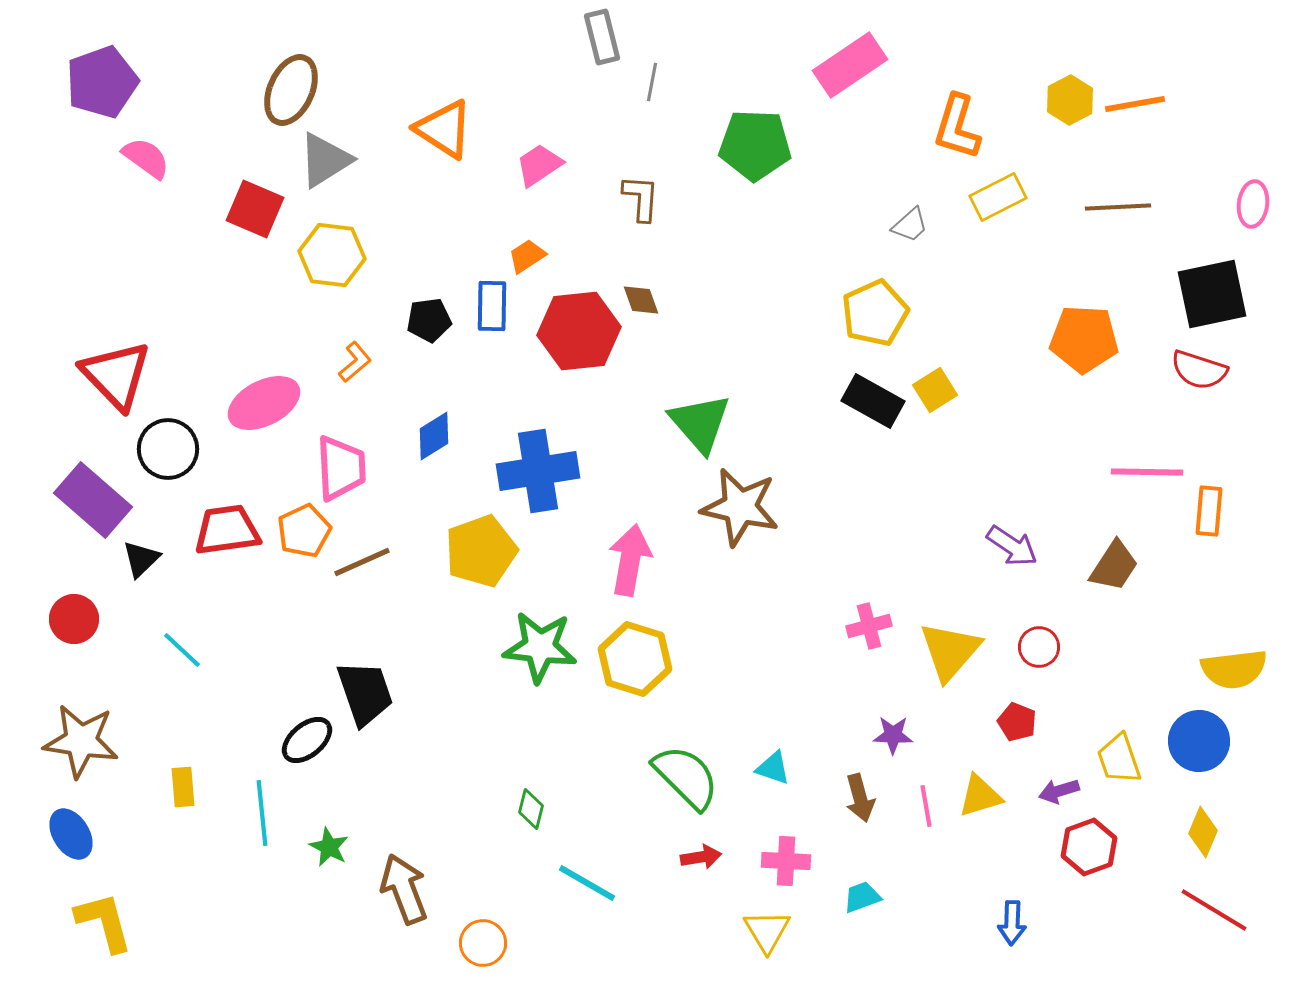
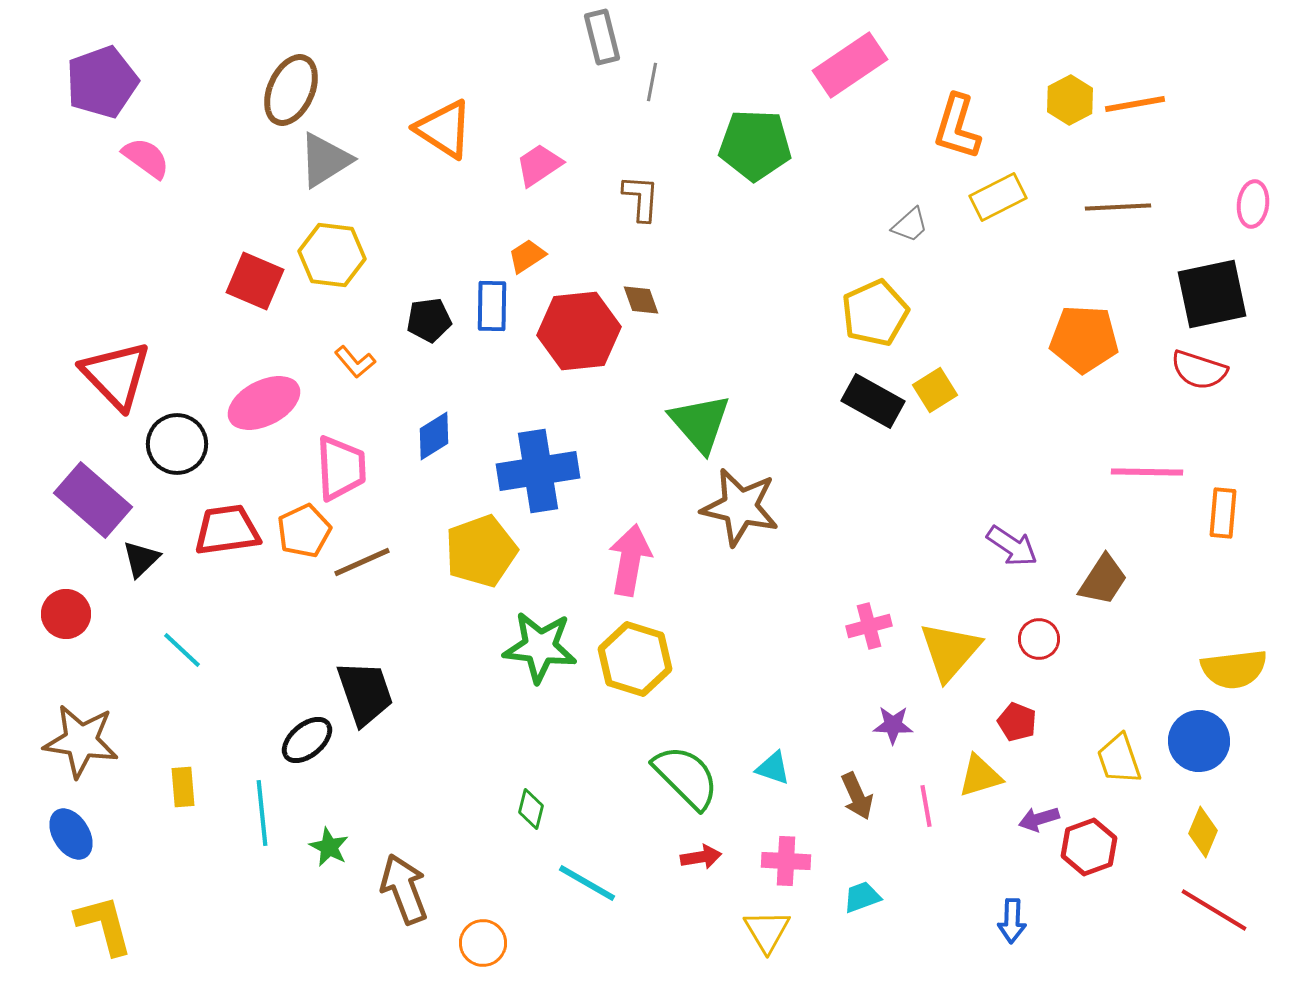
red square at (255, 209): moved 72 px down
orange L-shape at (355, 362): rotated 90 degrees clockwise
black circle at (168, 449): moved 9 px right, 5 px up
orange rectangle at (1209, 511): moved 14 px right, 2 px down
brown trapezoid at (1114, 566): moved 11 px left, 14 px down
red circle at (74, 619): moved 8 px left, 5 px up
red circle at (1039, 647): moved 8 px up
purple star at (893, 735): moved 10 px up
purple arrow at (1059, 791): moved 20 px left, 28 px down
yellow triangle at (980, 796): moved 20 px up
brown arrow at (860, 798): moved 3 px left, 2 px up; rotated 9 degrees counterclockwise
yellow L-shape at (104, 922): moved 3 px down
blue arrow at (1012, 923): moved 2 px up
